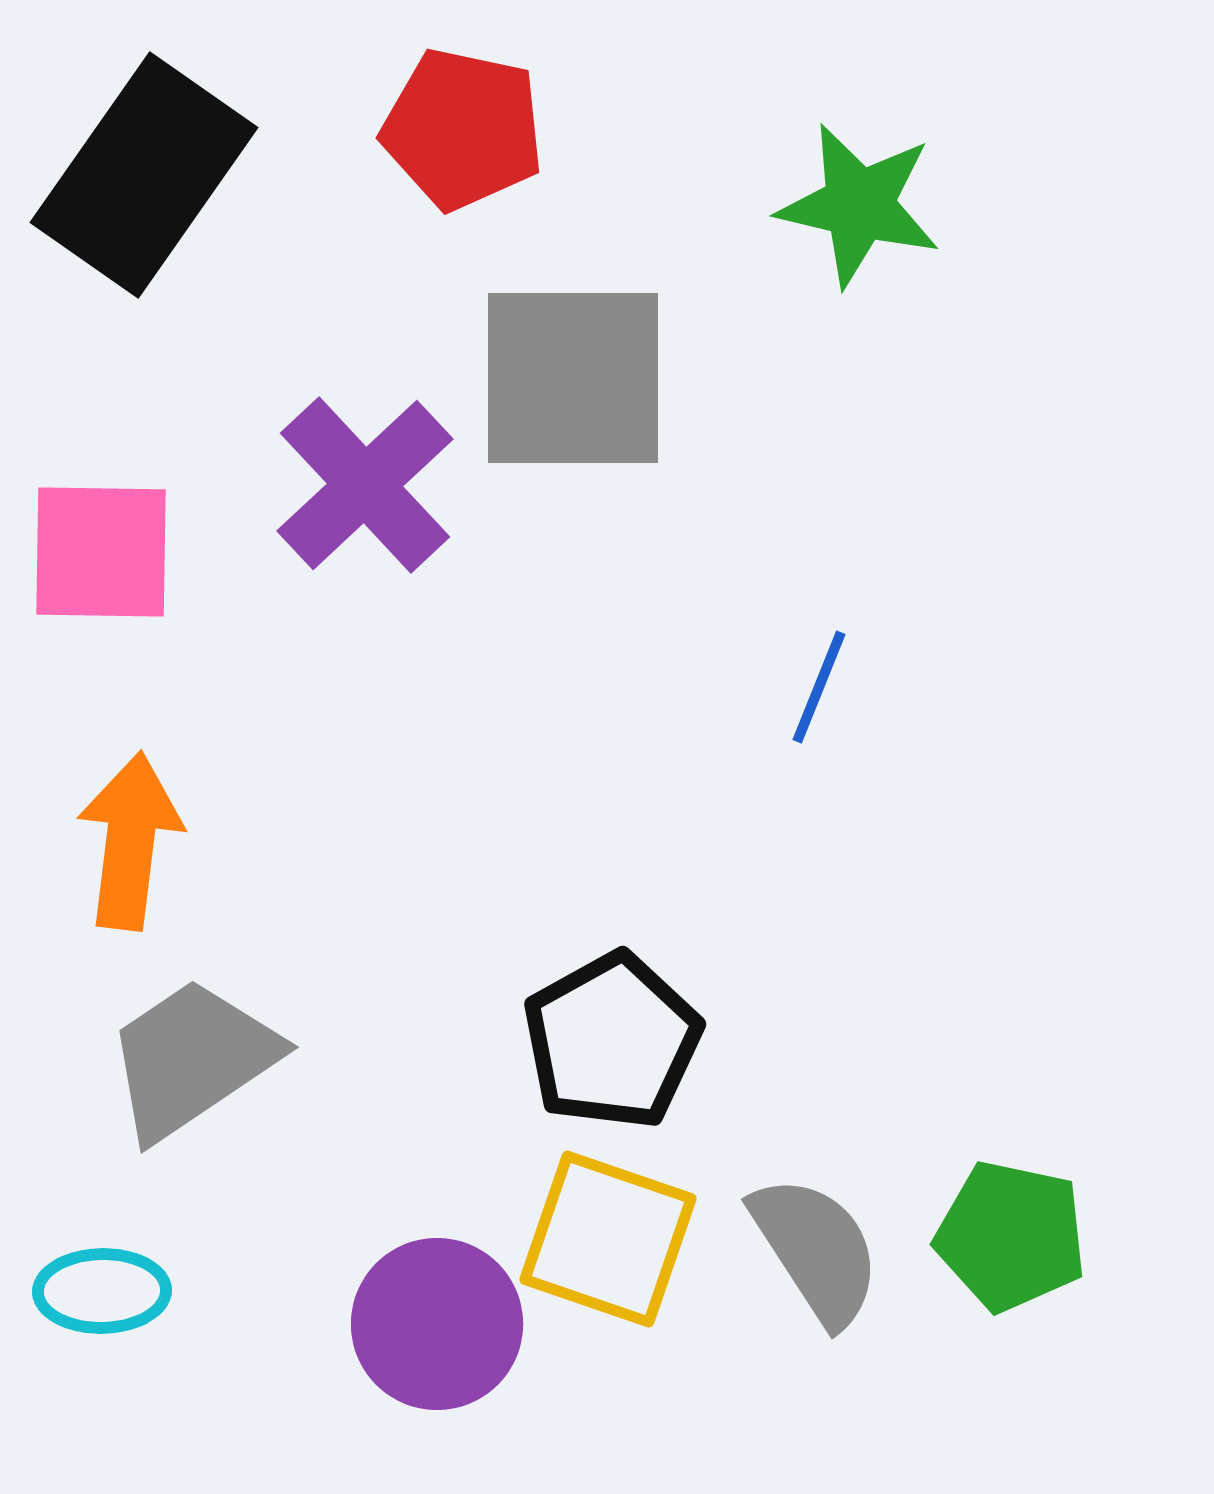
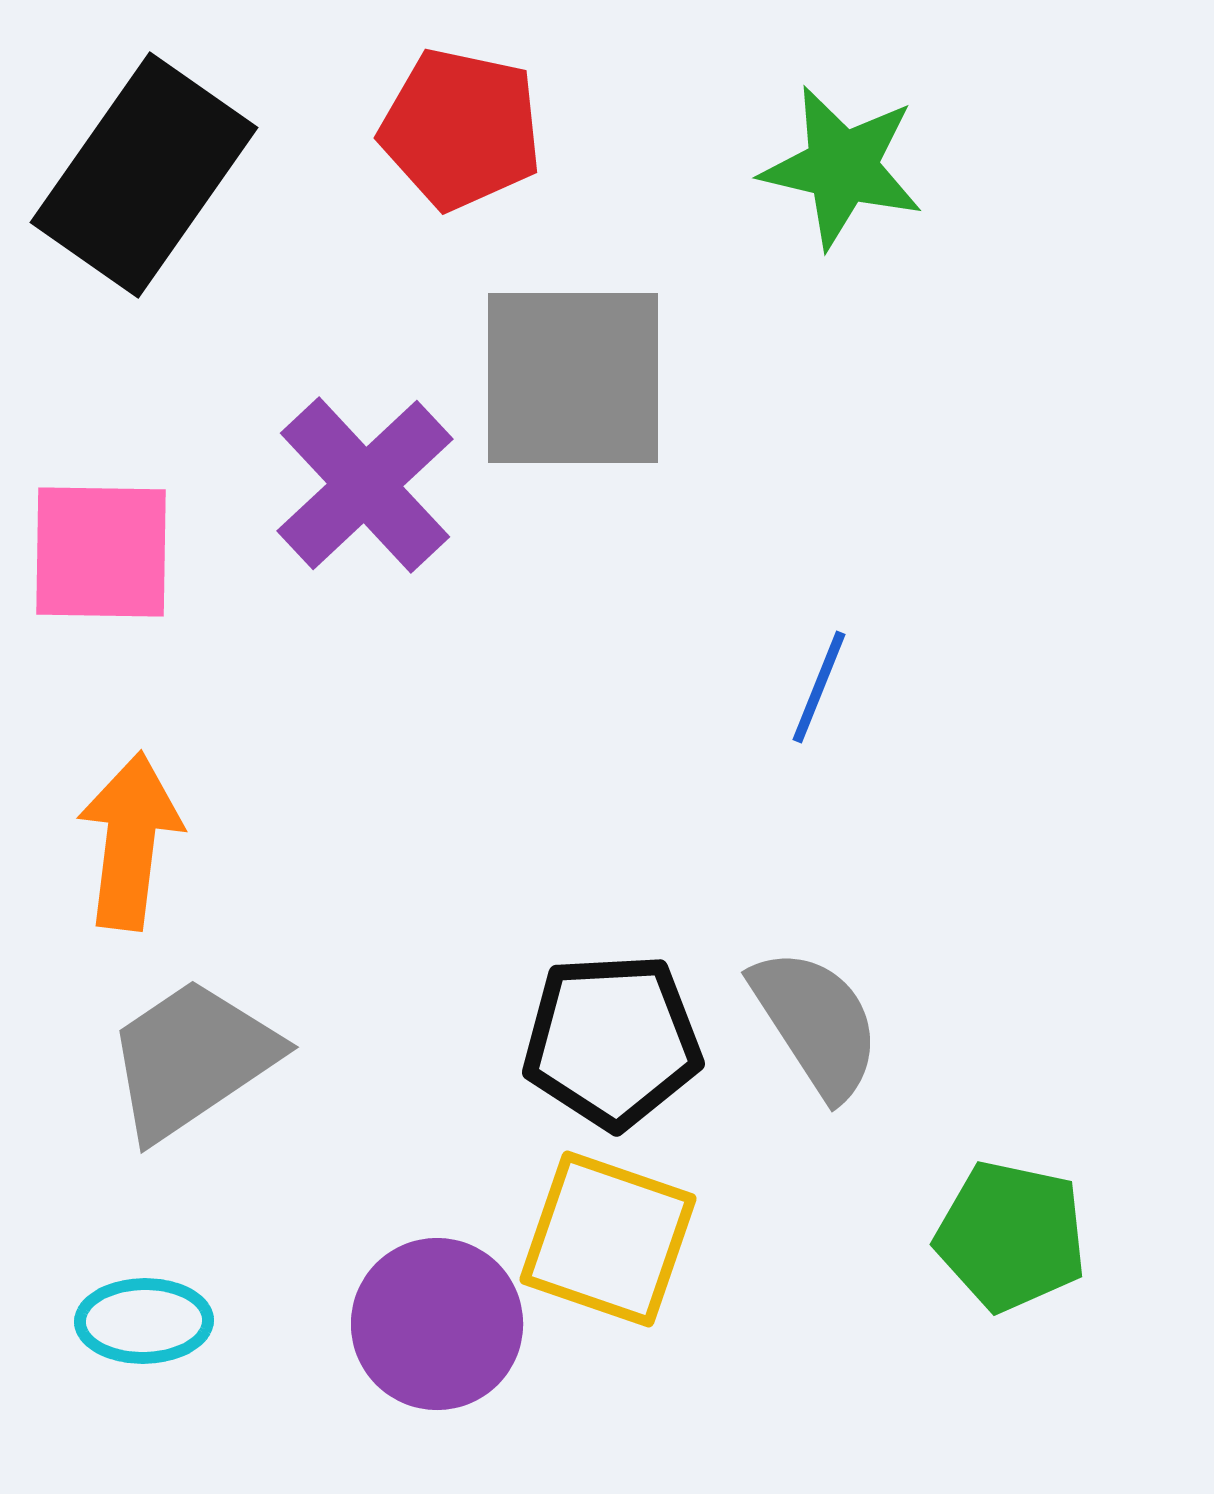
red pentagon: moved 2 px left
green star: moved 17 px left, 38 px up
black pentagon: rotated 26 degrees clockwise
gray semicircle: moved 227 px up
cyan ellipse: moved 42 px right, 30 px down
